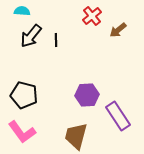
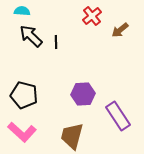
brown arrow: moved 2 px right
black arrow: rotated 95 degrees clockwise
black line: moved 2 px down
purple hexagon: moved 4 px left, 1 px up
pink L-shape: rotated 12 degrees counterclockwise
brown trapezoid: moved 4 px left
